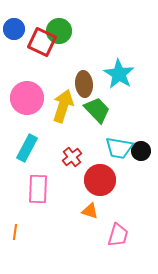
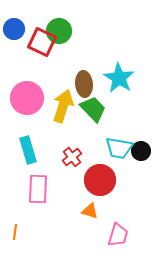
cyan star: moved 4 px down
green trapezoid: moved 4 px left, 1 px up
cyan rectangle: moved 1 px right, 2 px down; rotated 44 degrees counterclockwise
